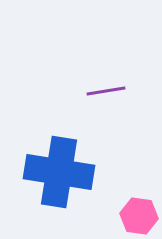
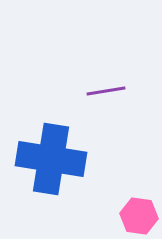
blue cross: moved 8 px left, 13 px up
